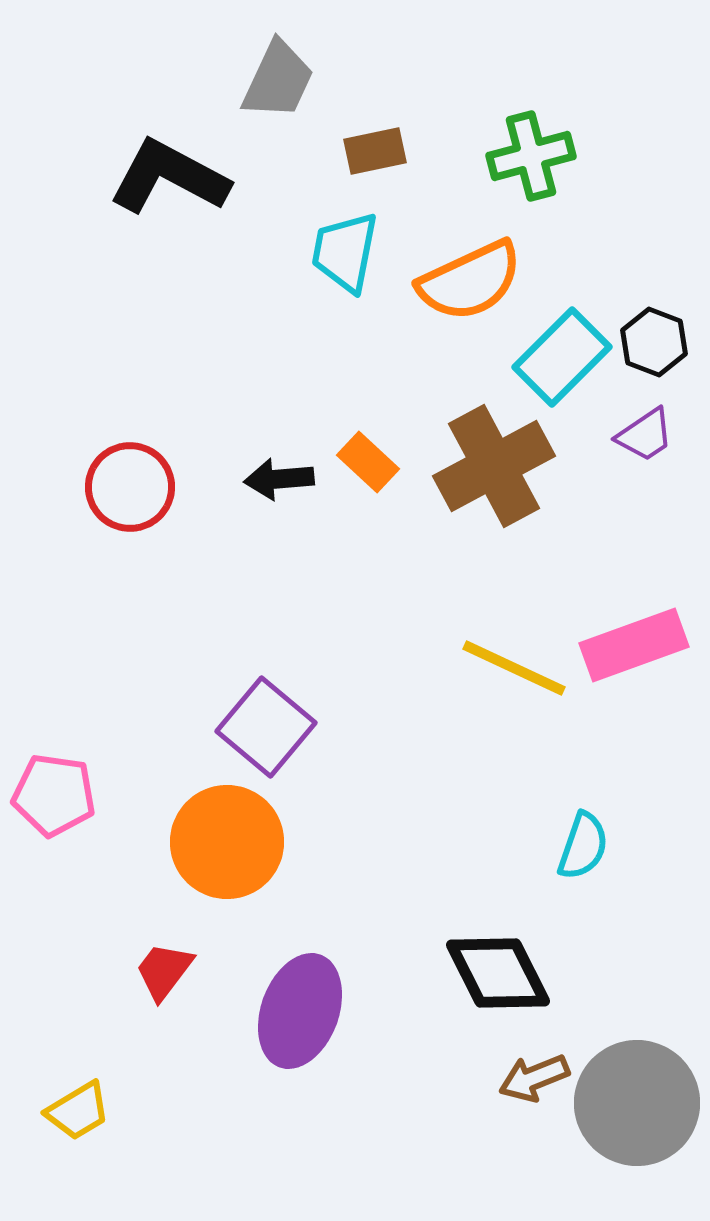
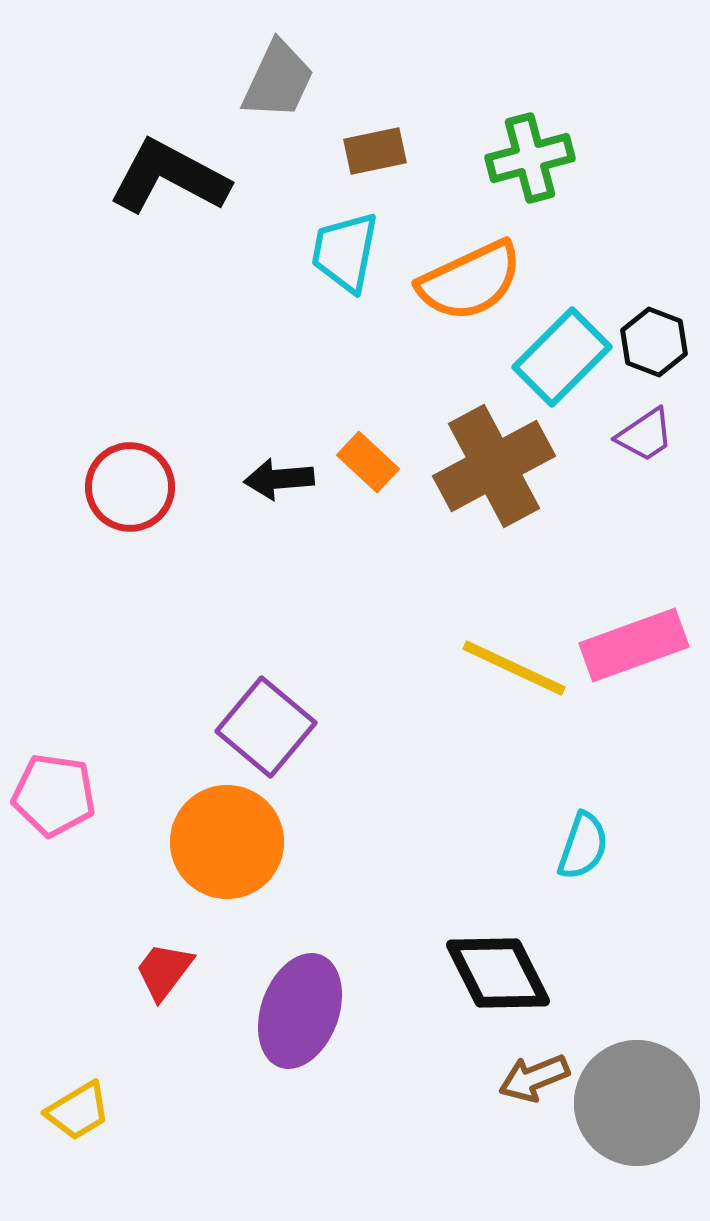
green cross: moved 1 px left, 2 px down
